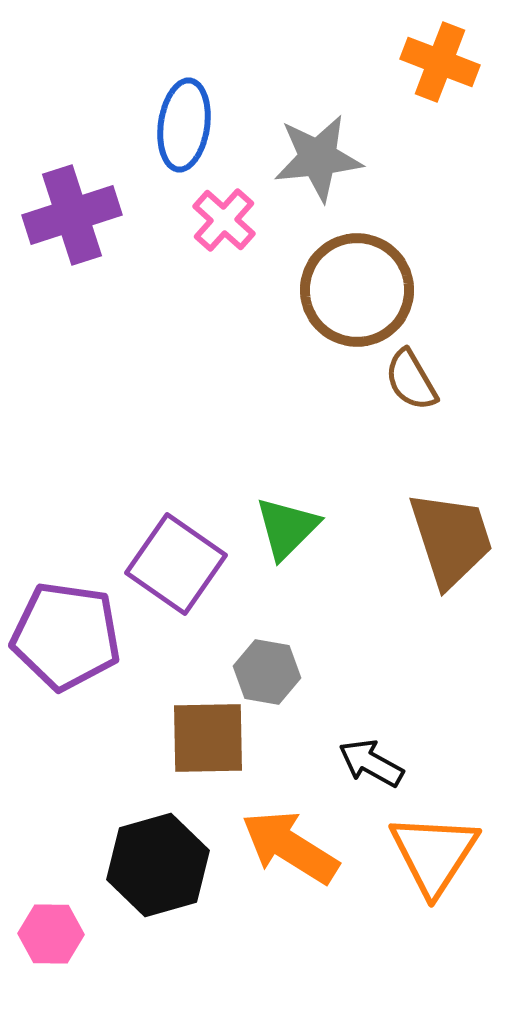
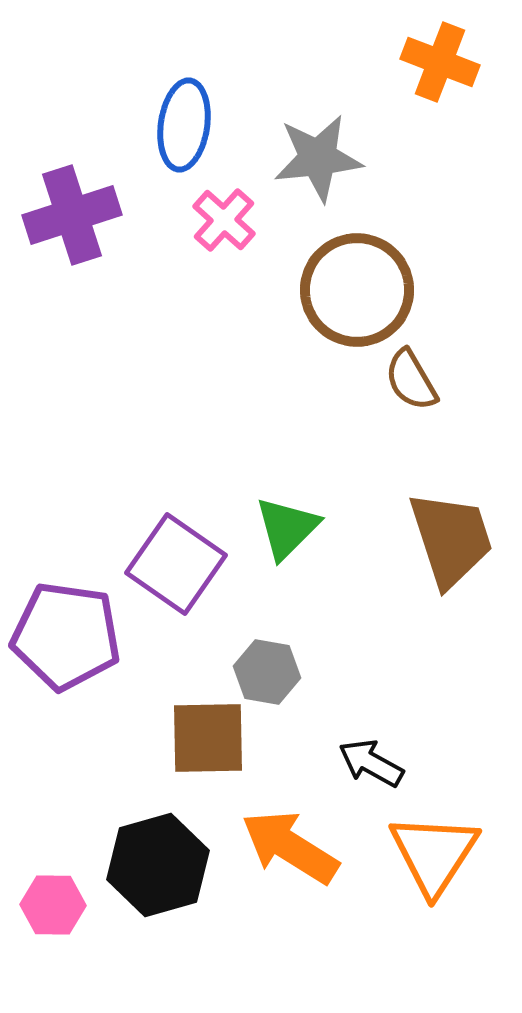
pink hexagon: moved 2 px right, 29 px up
